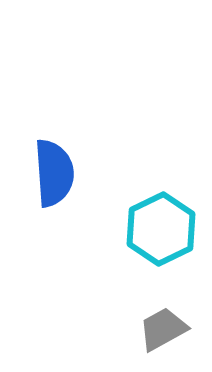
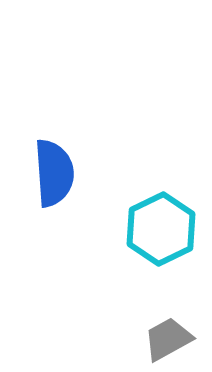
gray trapezoid: moved 5 px right, 10 px down
